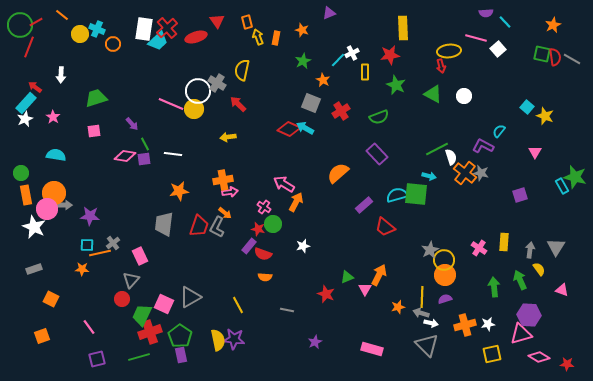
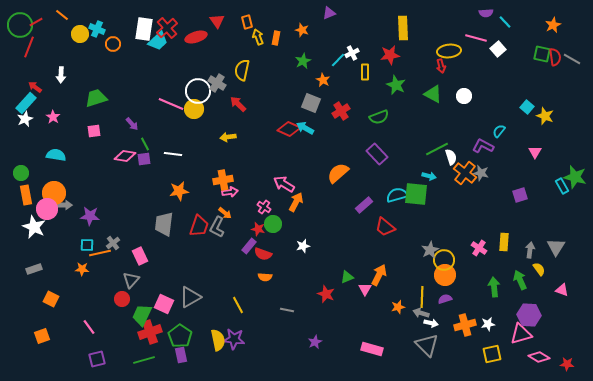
green line at (139, 357): moved 5 px right, 3 px down
